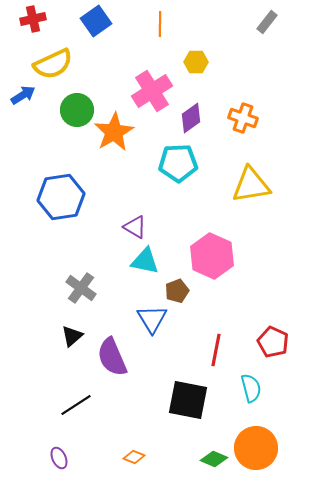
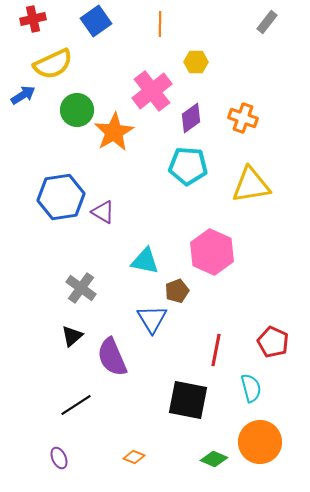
pink cross: rotated 6 degrees counterclockwise
cyan pentagon: moved 10 px right, 3 px down; rotated 6 degrees clockwise
purple triangle: moved 32 px left, 15 px up
pink hexagon: moved 4 px up
orange circle: moved 4 px right, 6 px up
